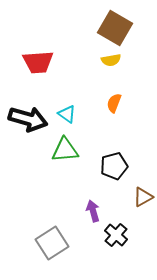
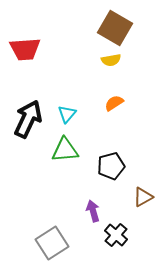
red trapezoid: moved 13 px left, 13 px up
orange semicircle: rotated 36 degrees clockwise
cyan triangle: rotated 36 degrees clockwise
black arrow: rotated 81 degrees counterclockwise
black pentagon: moved 3 px left
